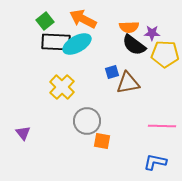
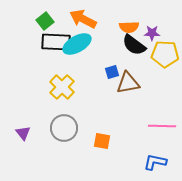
gray circle: moved 23 px left, 7 px down
